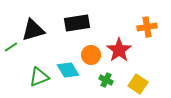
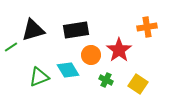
black rectangle: moved 1 px left, 7 px down
